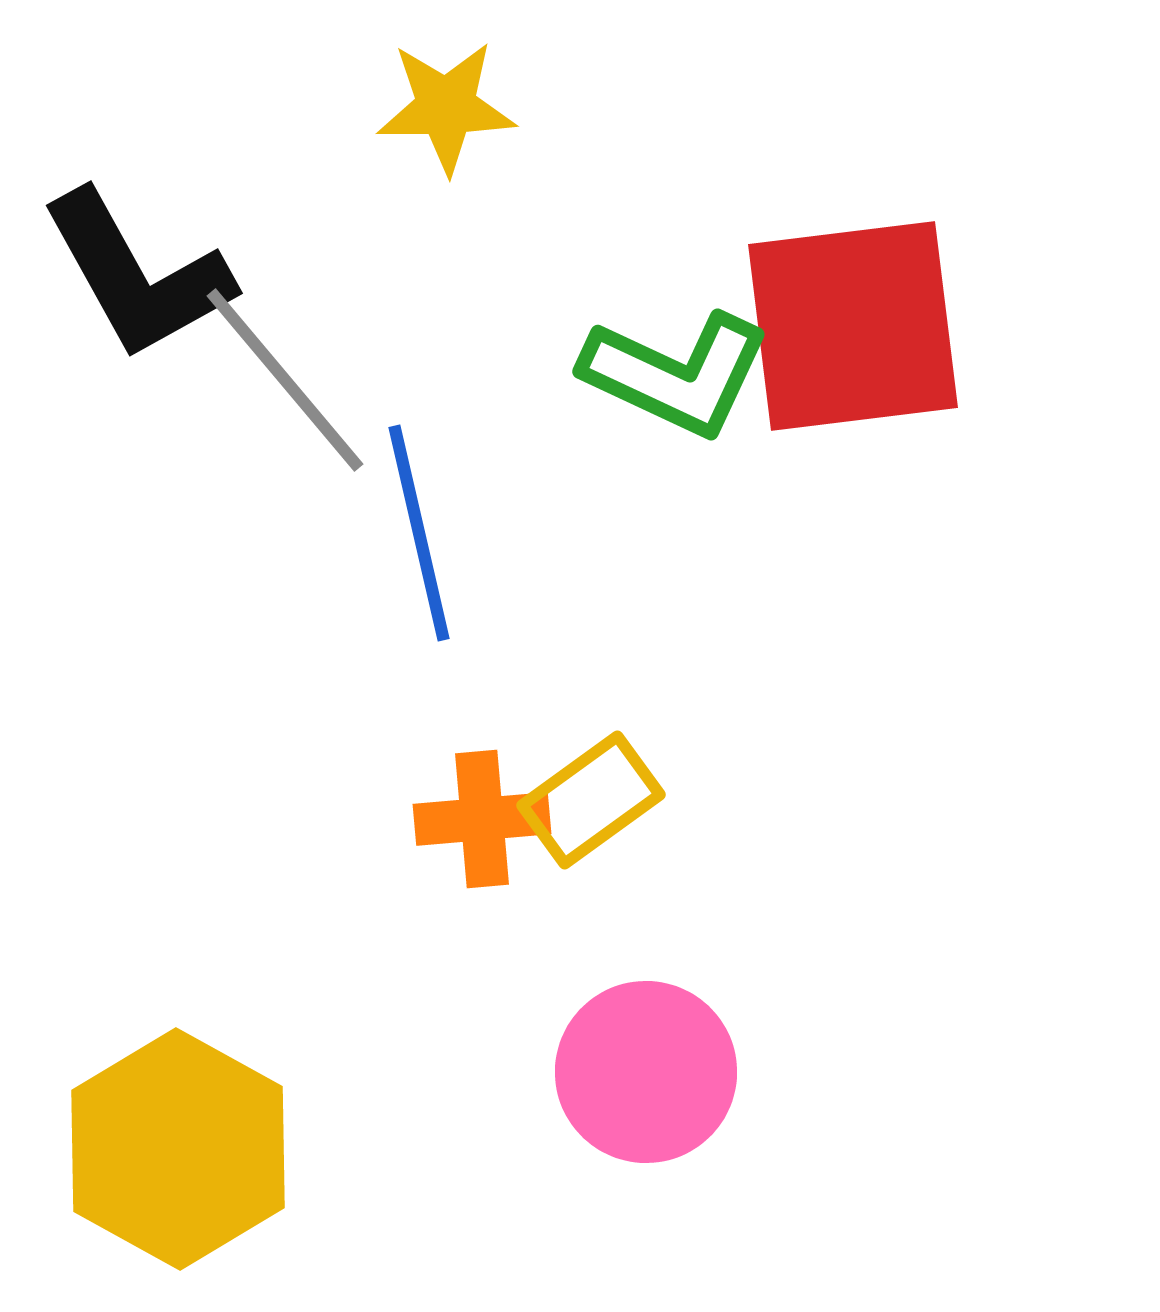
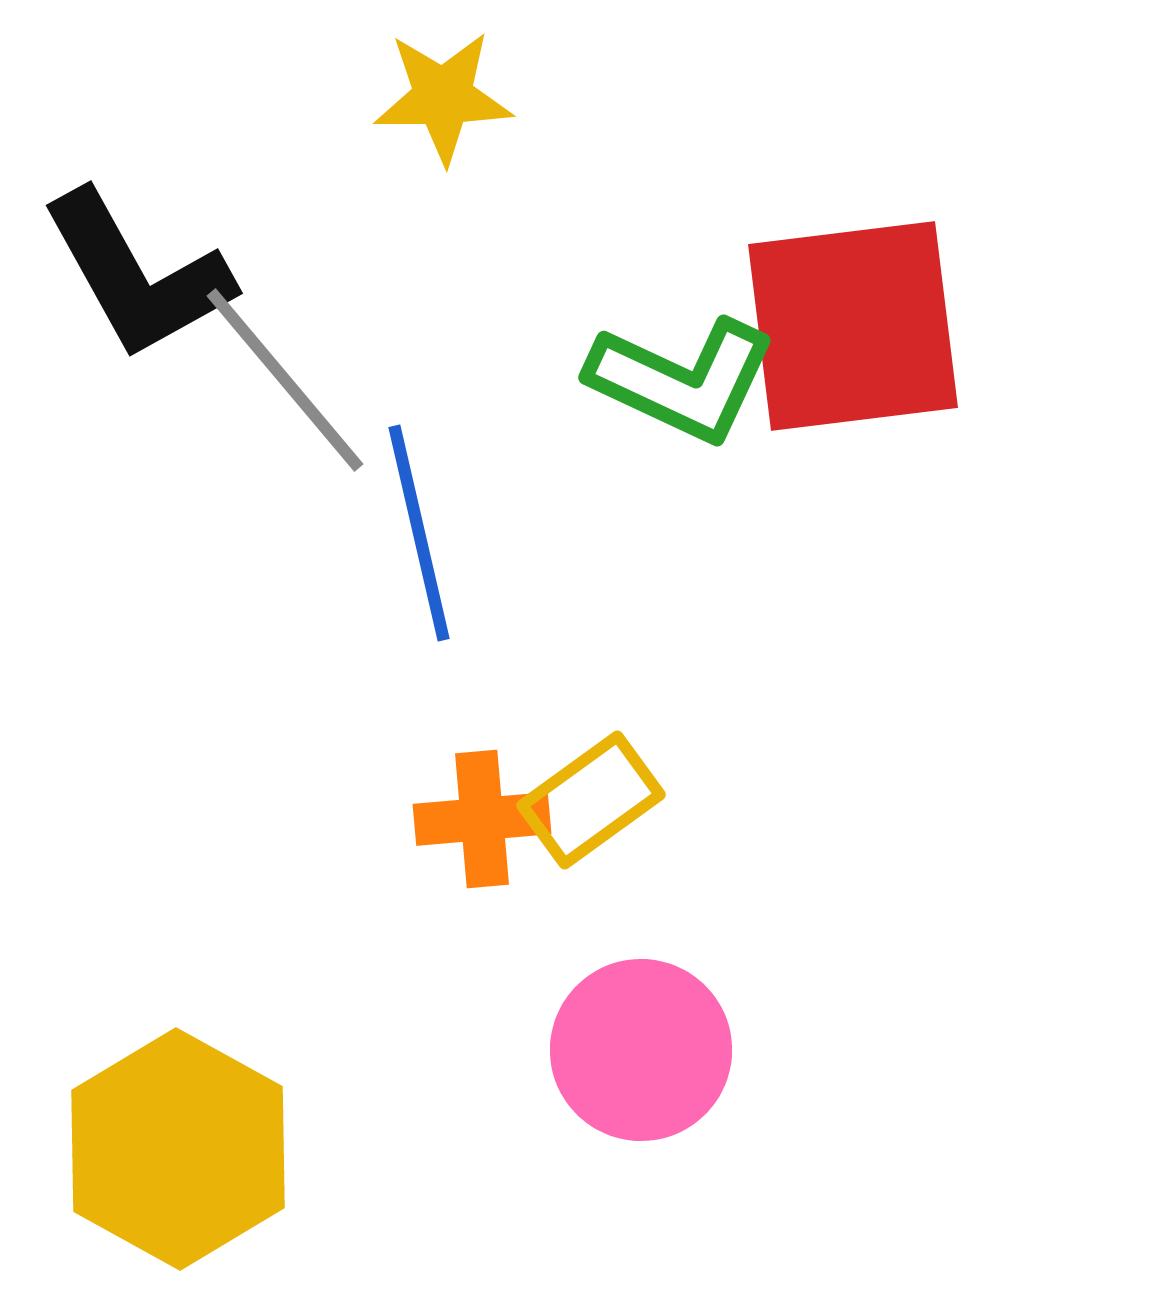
yellow star: moved 3 px left, 10 px up
green L-shape: moved 6 px right, 6 px down
pink circle: moved 5 px left, 22 px up
